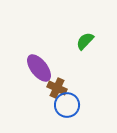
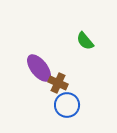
green semicircle: rotated 84 degrees counterclockwise
brown cross: moved 1 px right, 5 px up
